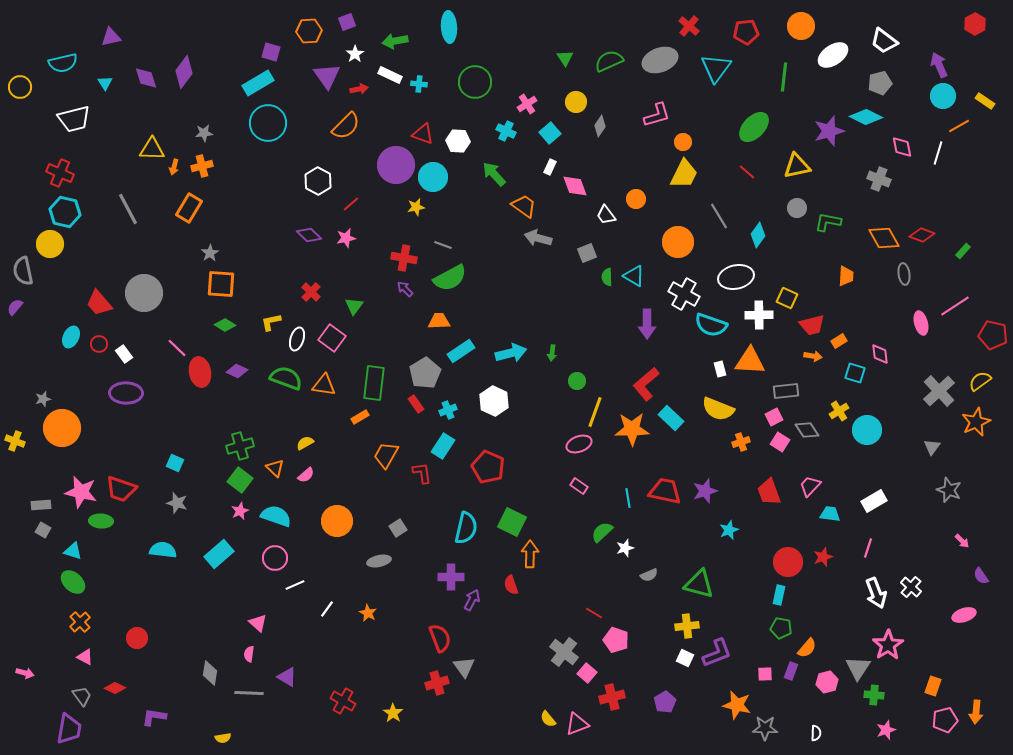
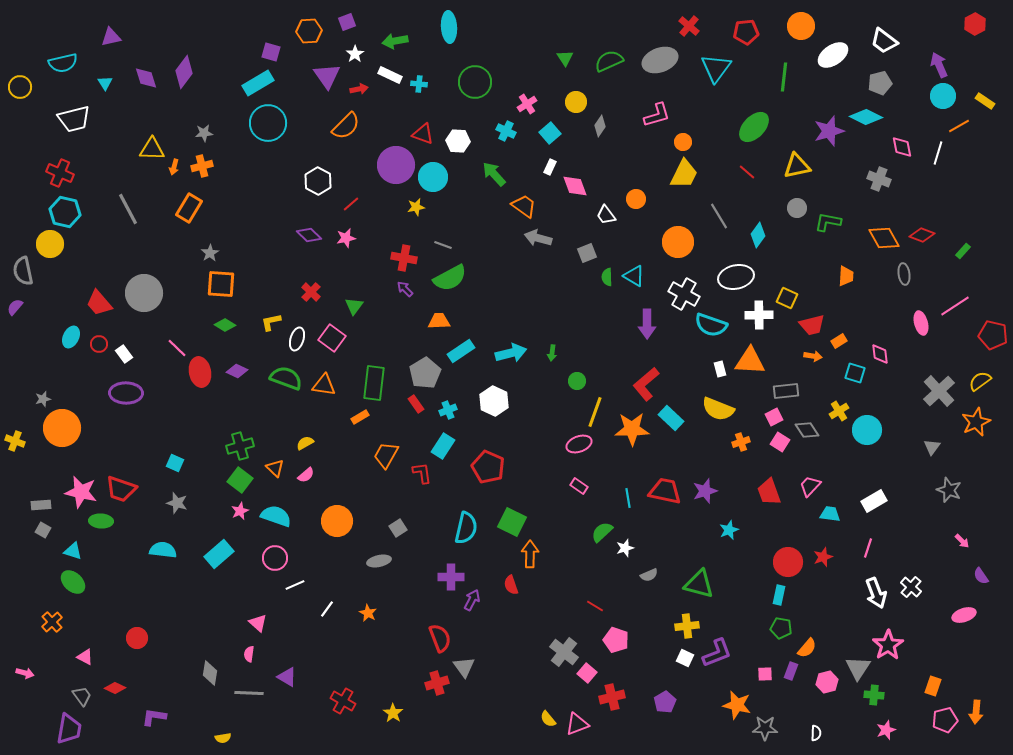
red line at (594, 613): moved 1 px right, 7 px up
orange cross at (80, 622): moved 28 px left
